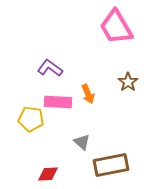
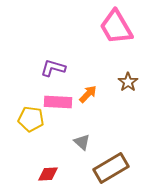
purple L-shape: moved 3 px right; rotated 20 degrees counterclockwise
orange arrow: rotated 114 degrees counterclockwise
brown rectangle: moved 3 px down; rotated 20 degrees counterclockwise
